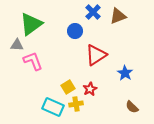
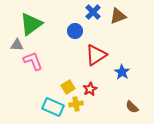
blue star: moved 3 px left, 1 px up
